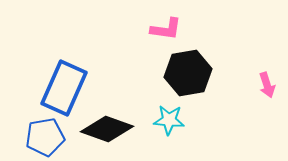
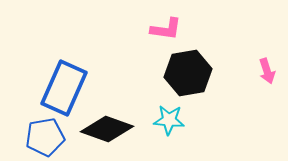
pink arrow: moved 14 px up
